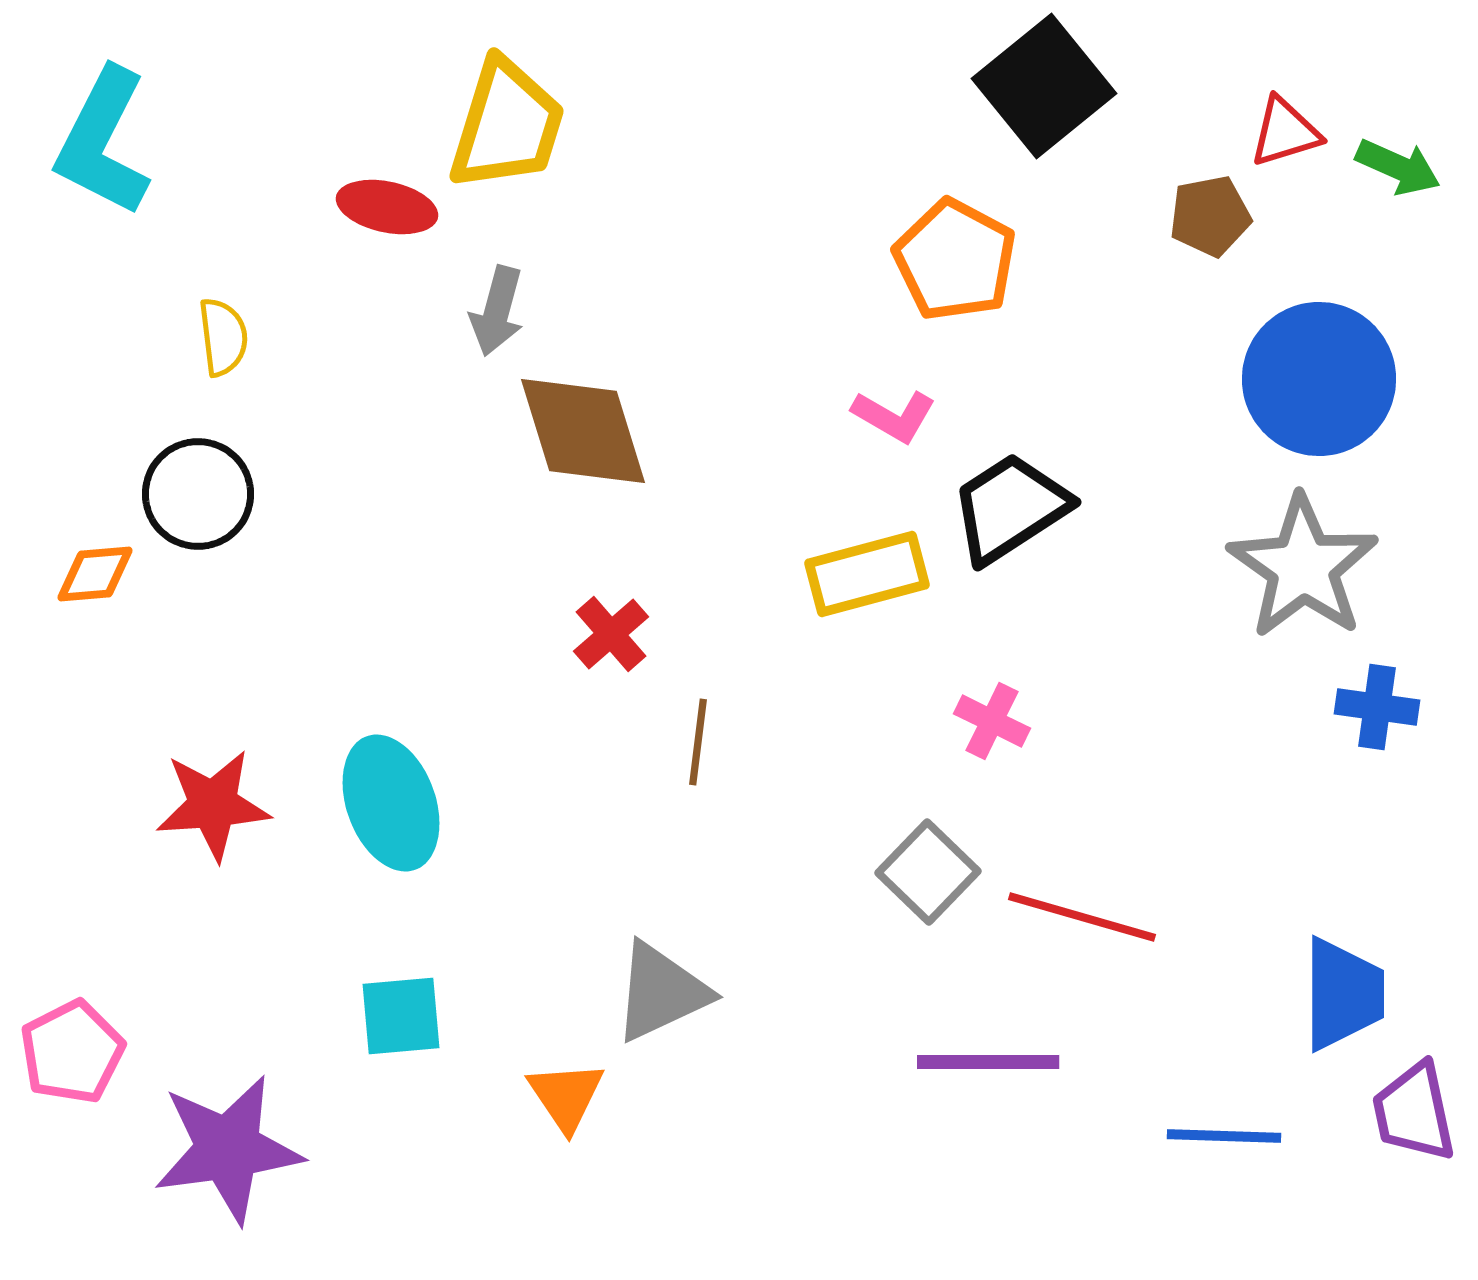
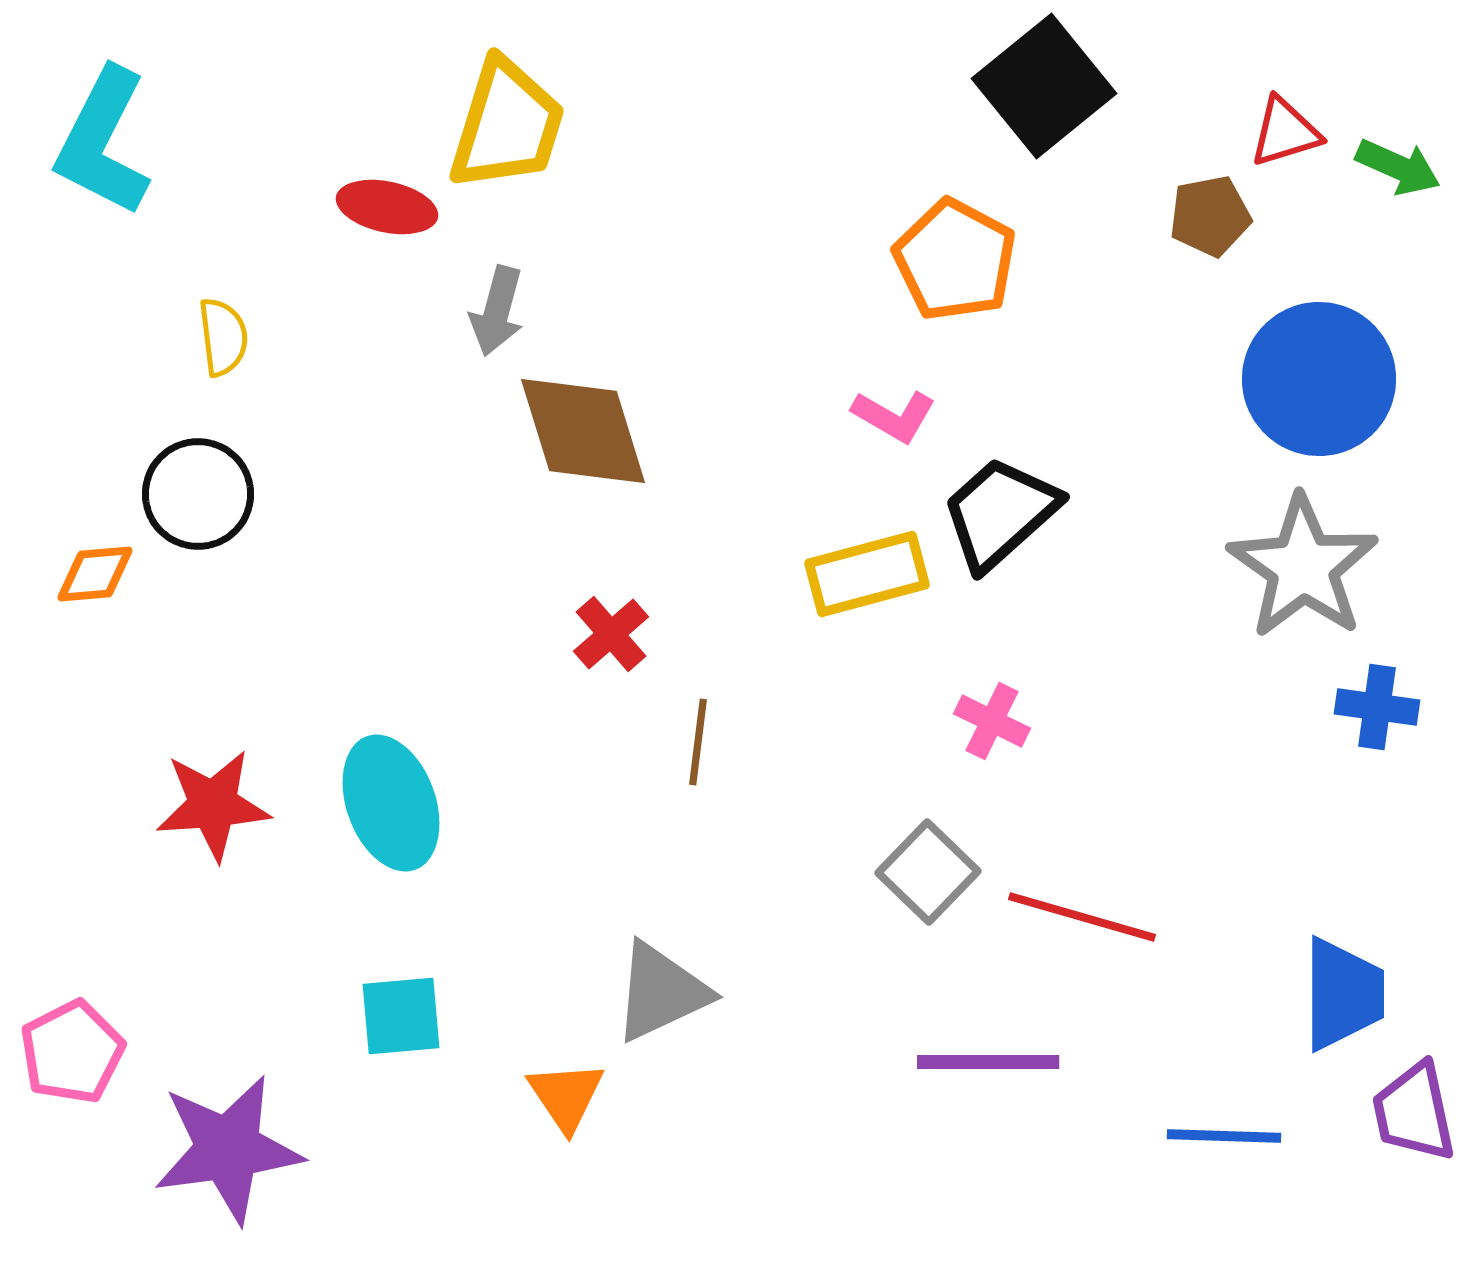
black trapezoid: moved 10 px left, 5 px down; rotated 9 degrees counterclockwise
